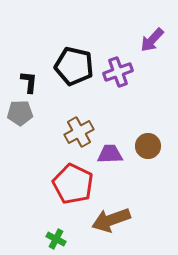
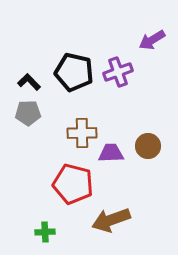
purple arrow: rotated 16 degrees clockwise
black pentagon: moved 6 px down
black L-shape: rotated 50 degrees counterclockwise
gray pentagon: moved 8 px right
brown cross: moved 3 px right, 1 px down; rotated 28 degrees clockwise
purple trapezoid: moved 1 px right, 1 px up
red pentagon: rotated 12 degrees counterclockwise
green cross: moved 11 px left, 7 px up; rotated 30 degrees counterclockwise
